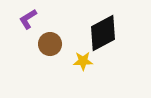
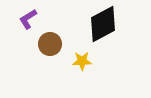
black diamond: moved 9 px up
yellow star: moved 1 px left
